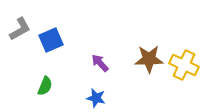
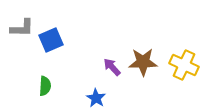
gray L-shape: moved 2 px right, 1 px up; rotated 30 degrees clockwise
brown star: moved 6 px left, 3 px down
purple arrow: moved 12 px right, 4 px down
green semicircle: rotated 18 degrees counterclockwise
blue star: rotated 18 degrees clockwise
